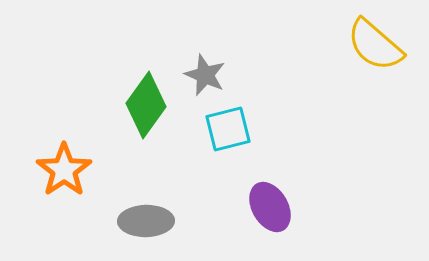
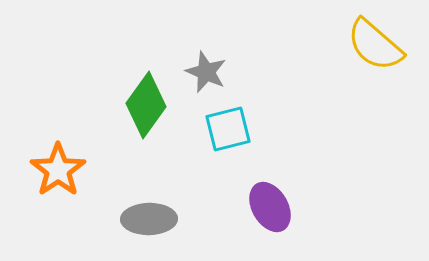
gray star: moved 1 px right, 3 px up
orange star: moved 6 px left
gray ellipse: moved 3 px right, 2 px up
